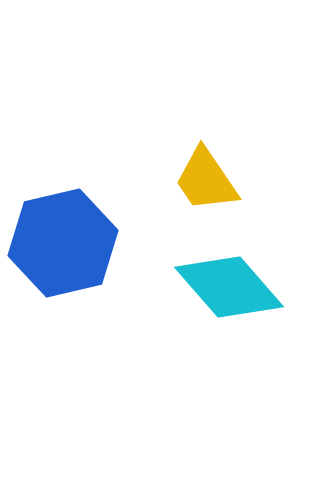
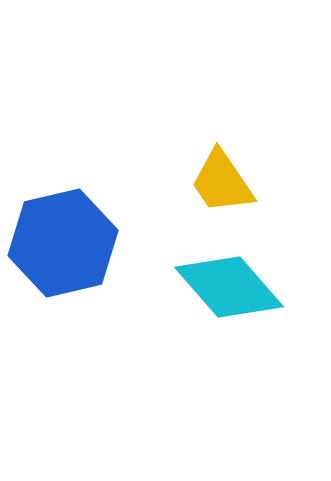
yellow trapezoid: moved 16 px right, 2 px down
